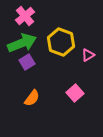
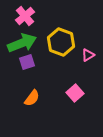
purple square: rotated 14 degrees clockwise
